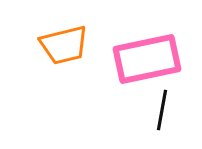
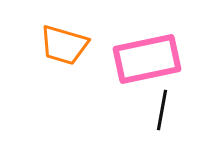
orange trapezoid: rotated 30 degrees clockwise
